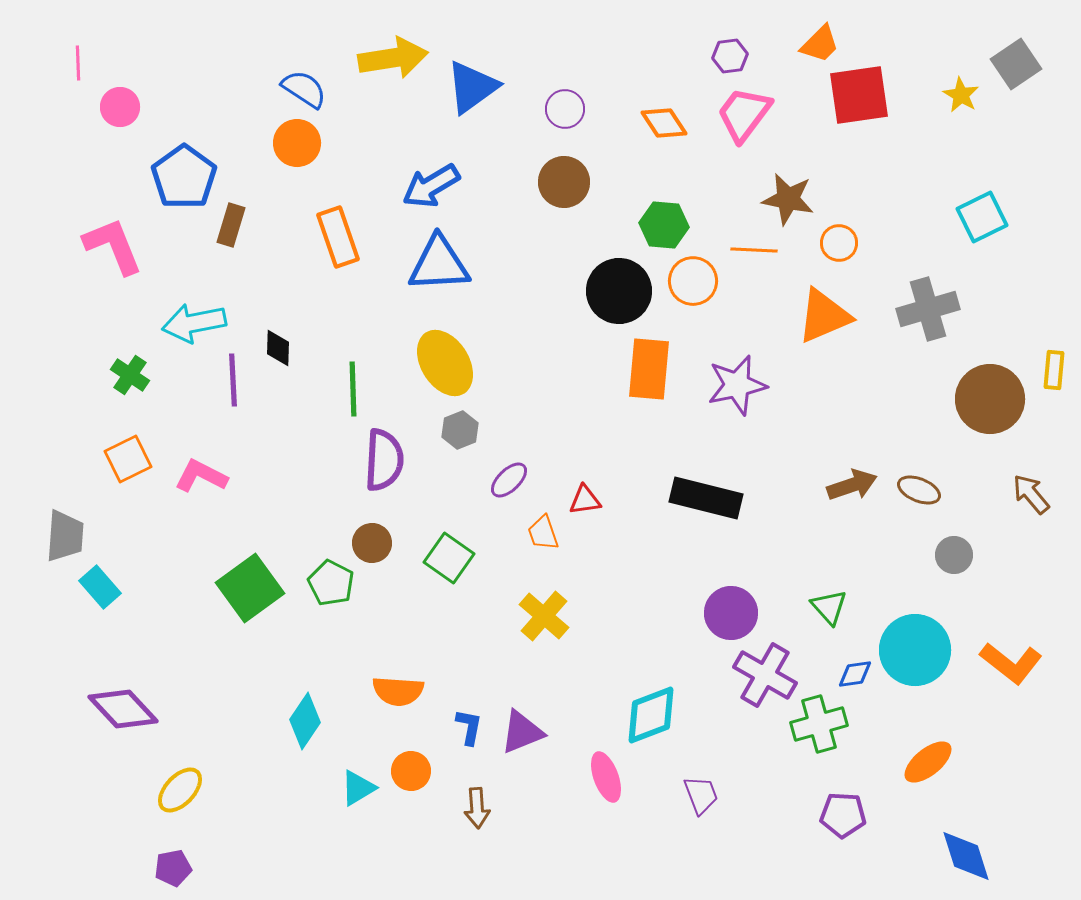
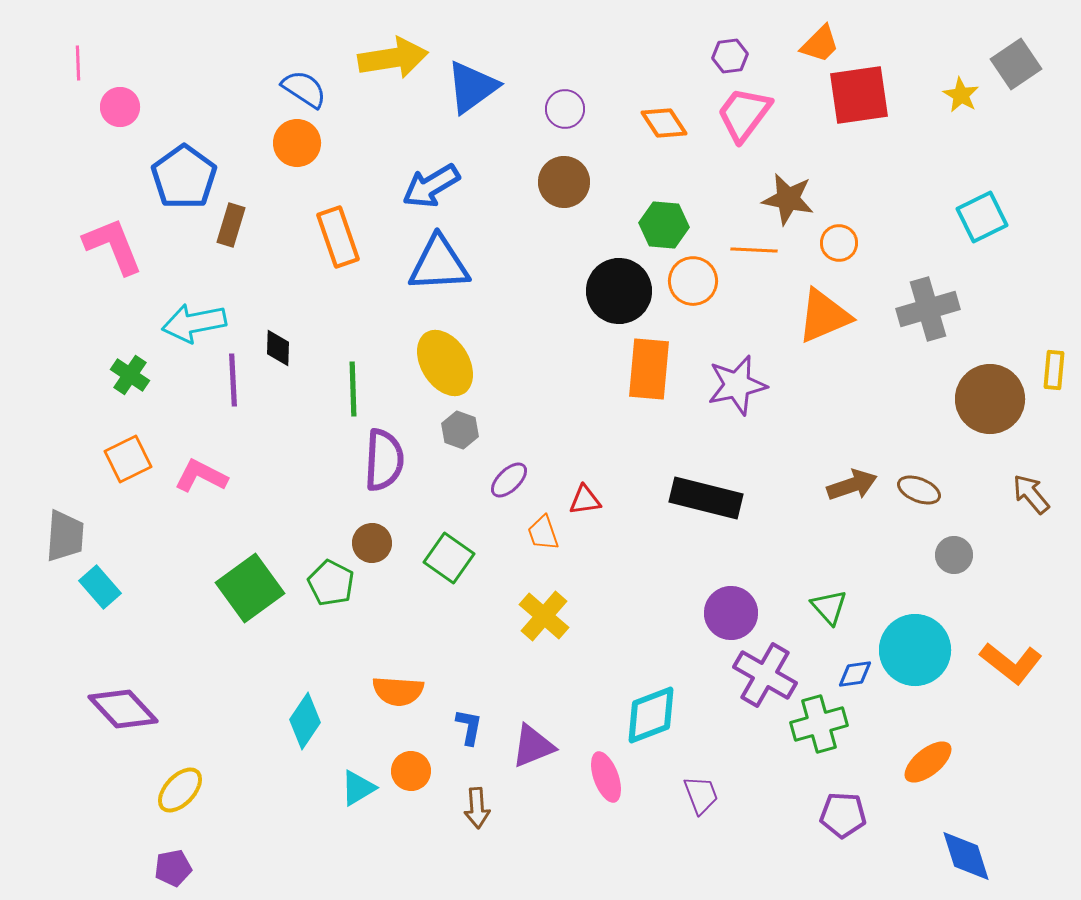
gray hexagon at (460, 430): rotated 18 degrees counterclockwise
purple triangle at (522, 732): moved 11 px right, 14 px down
